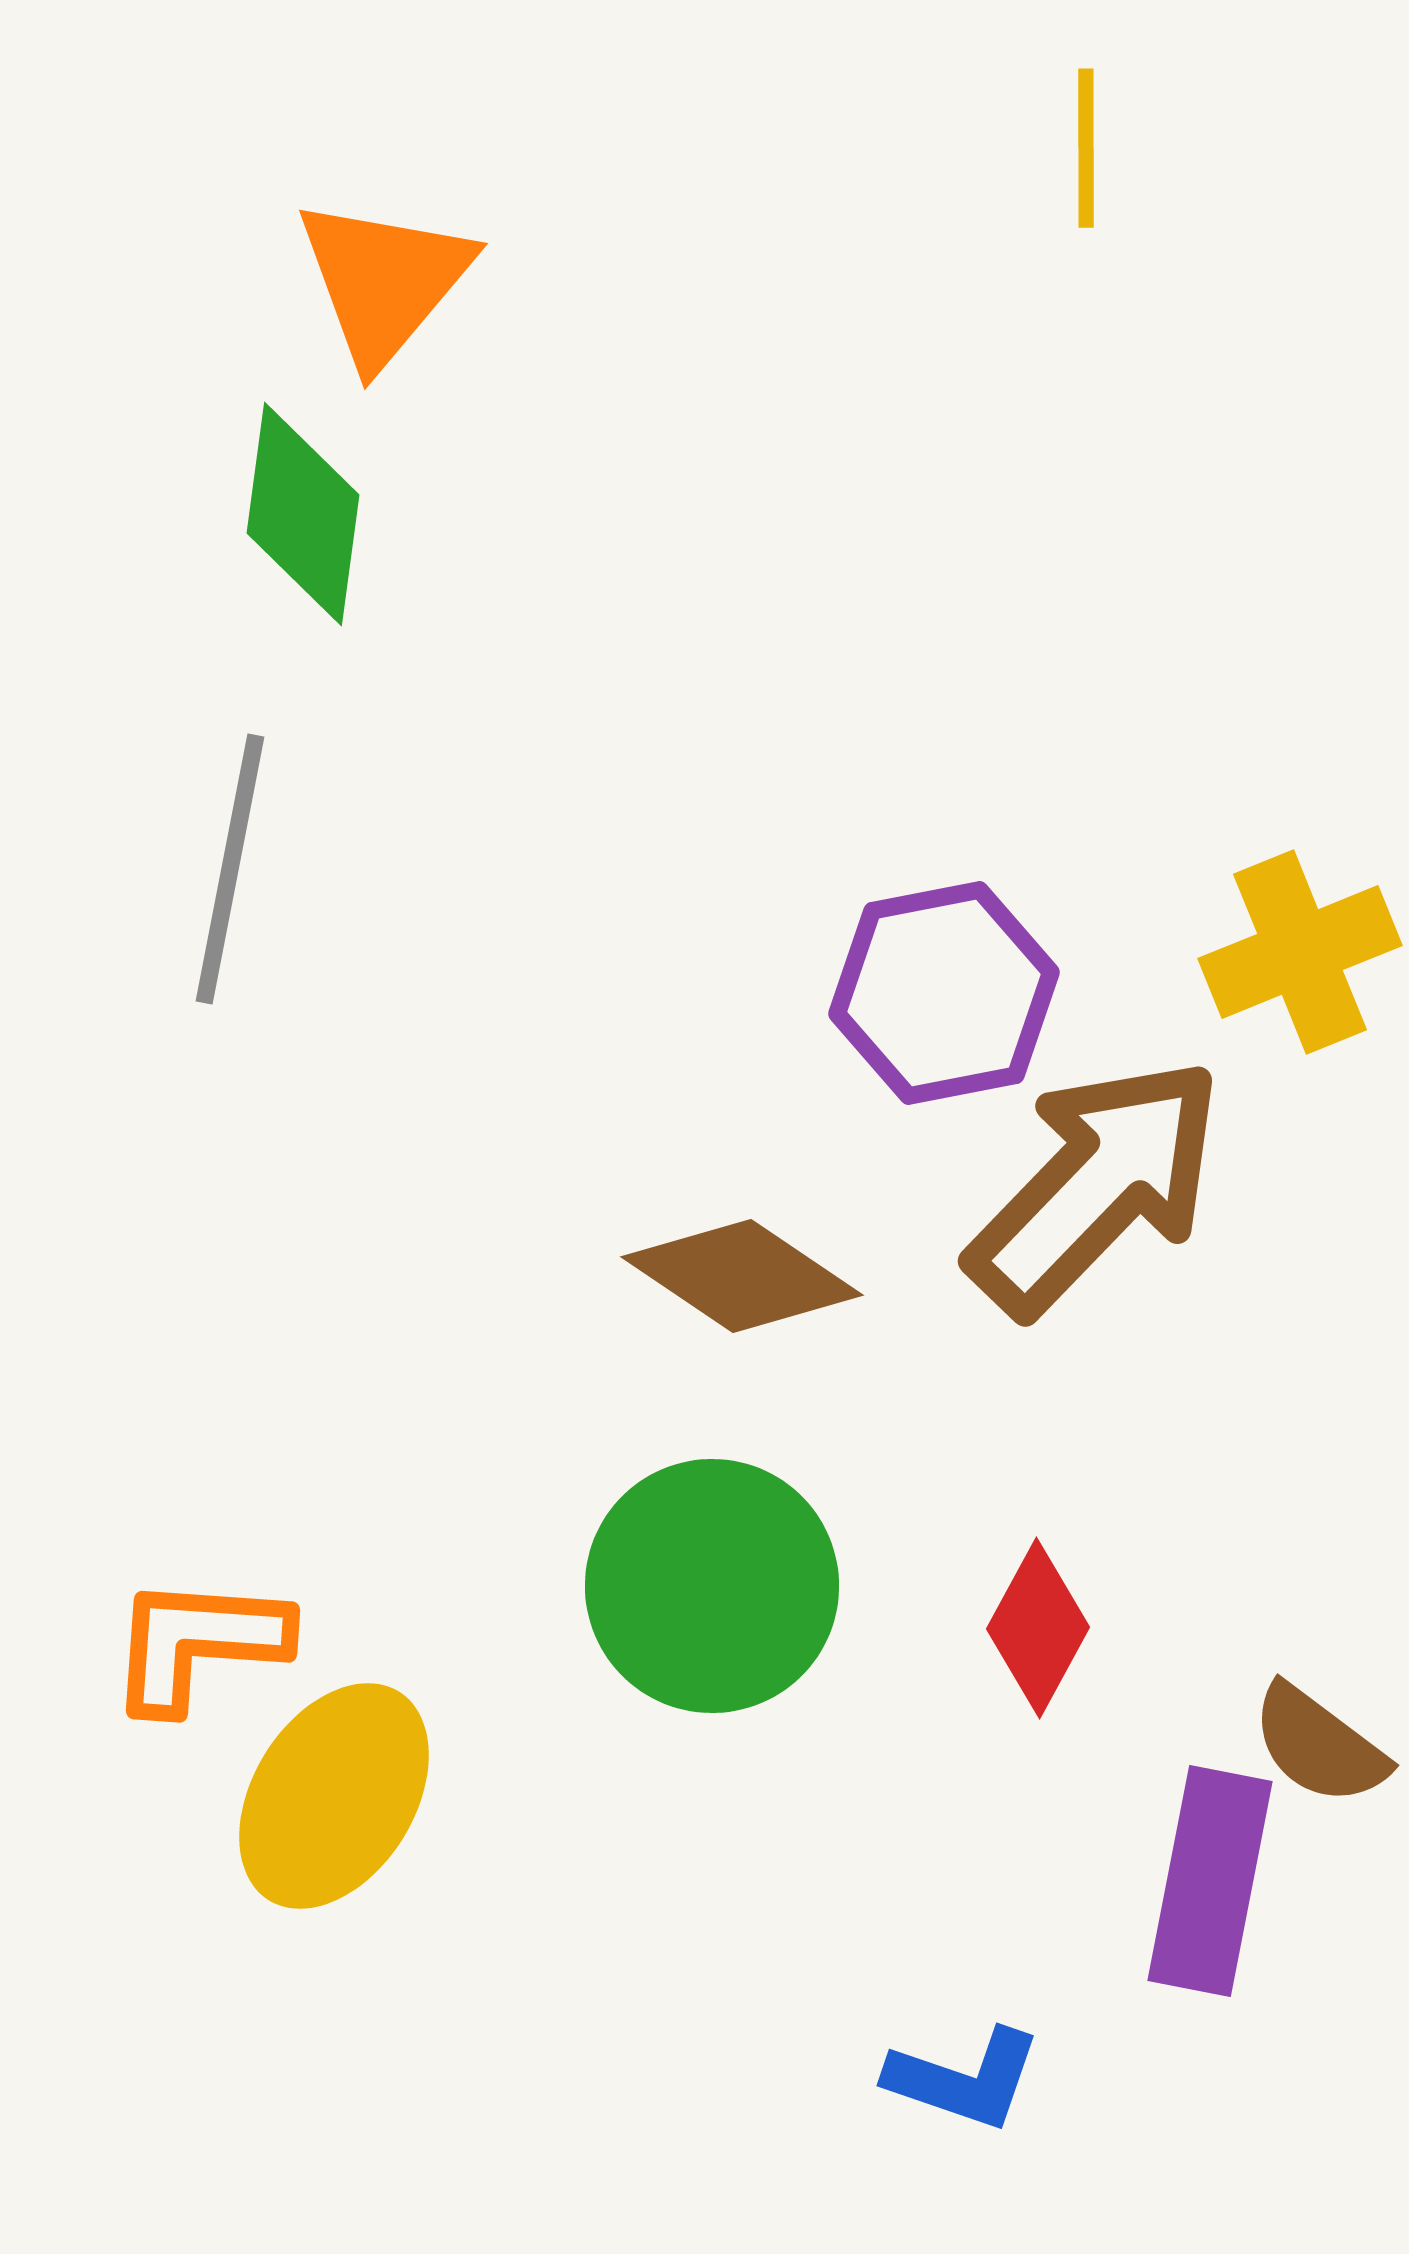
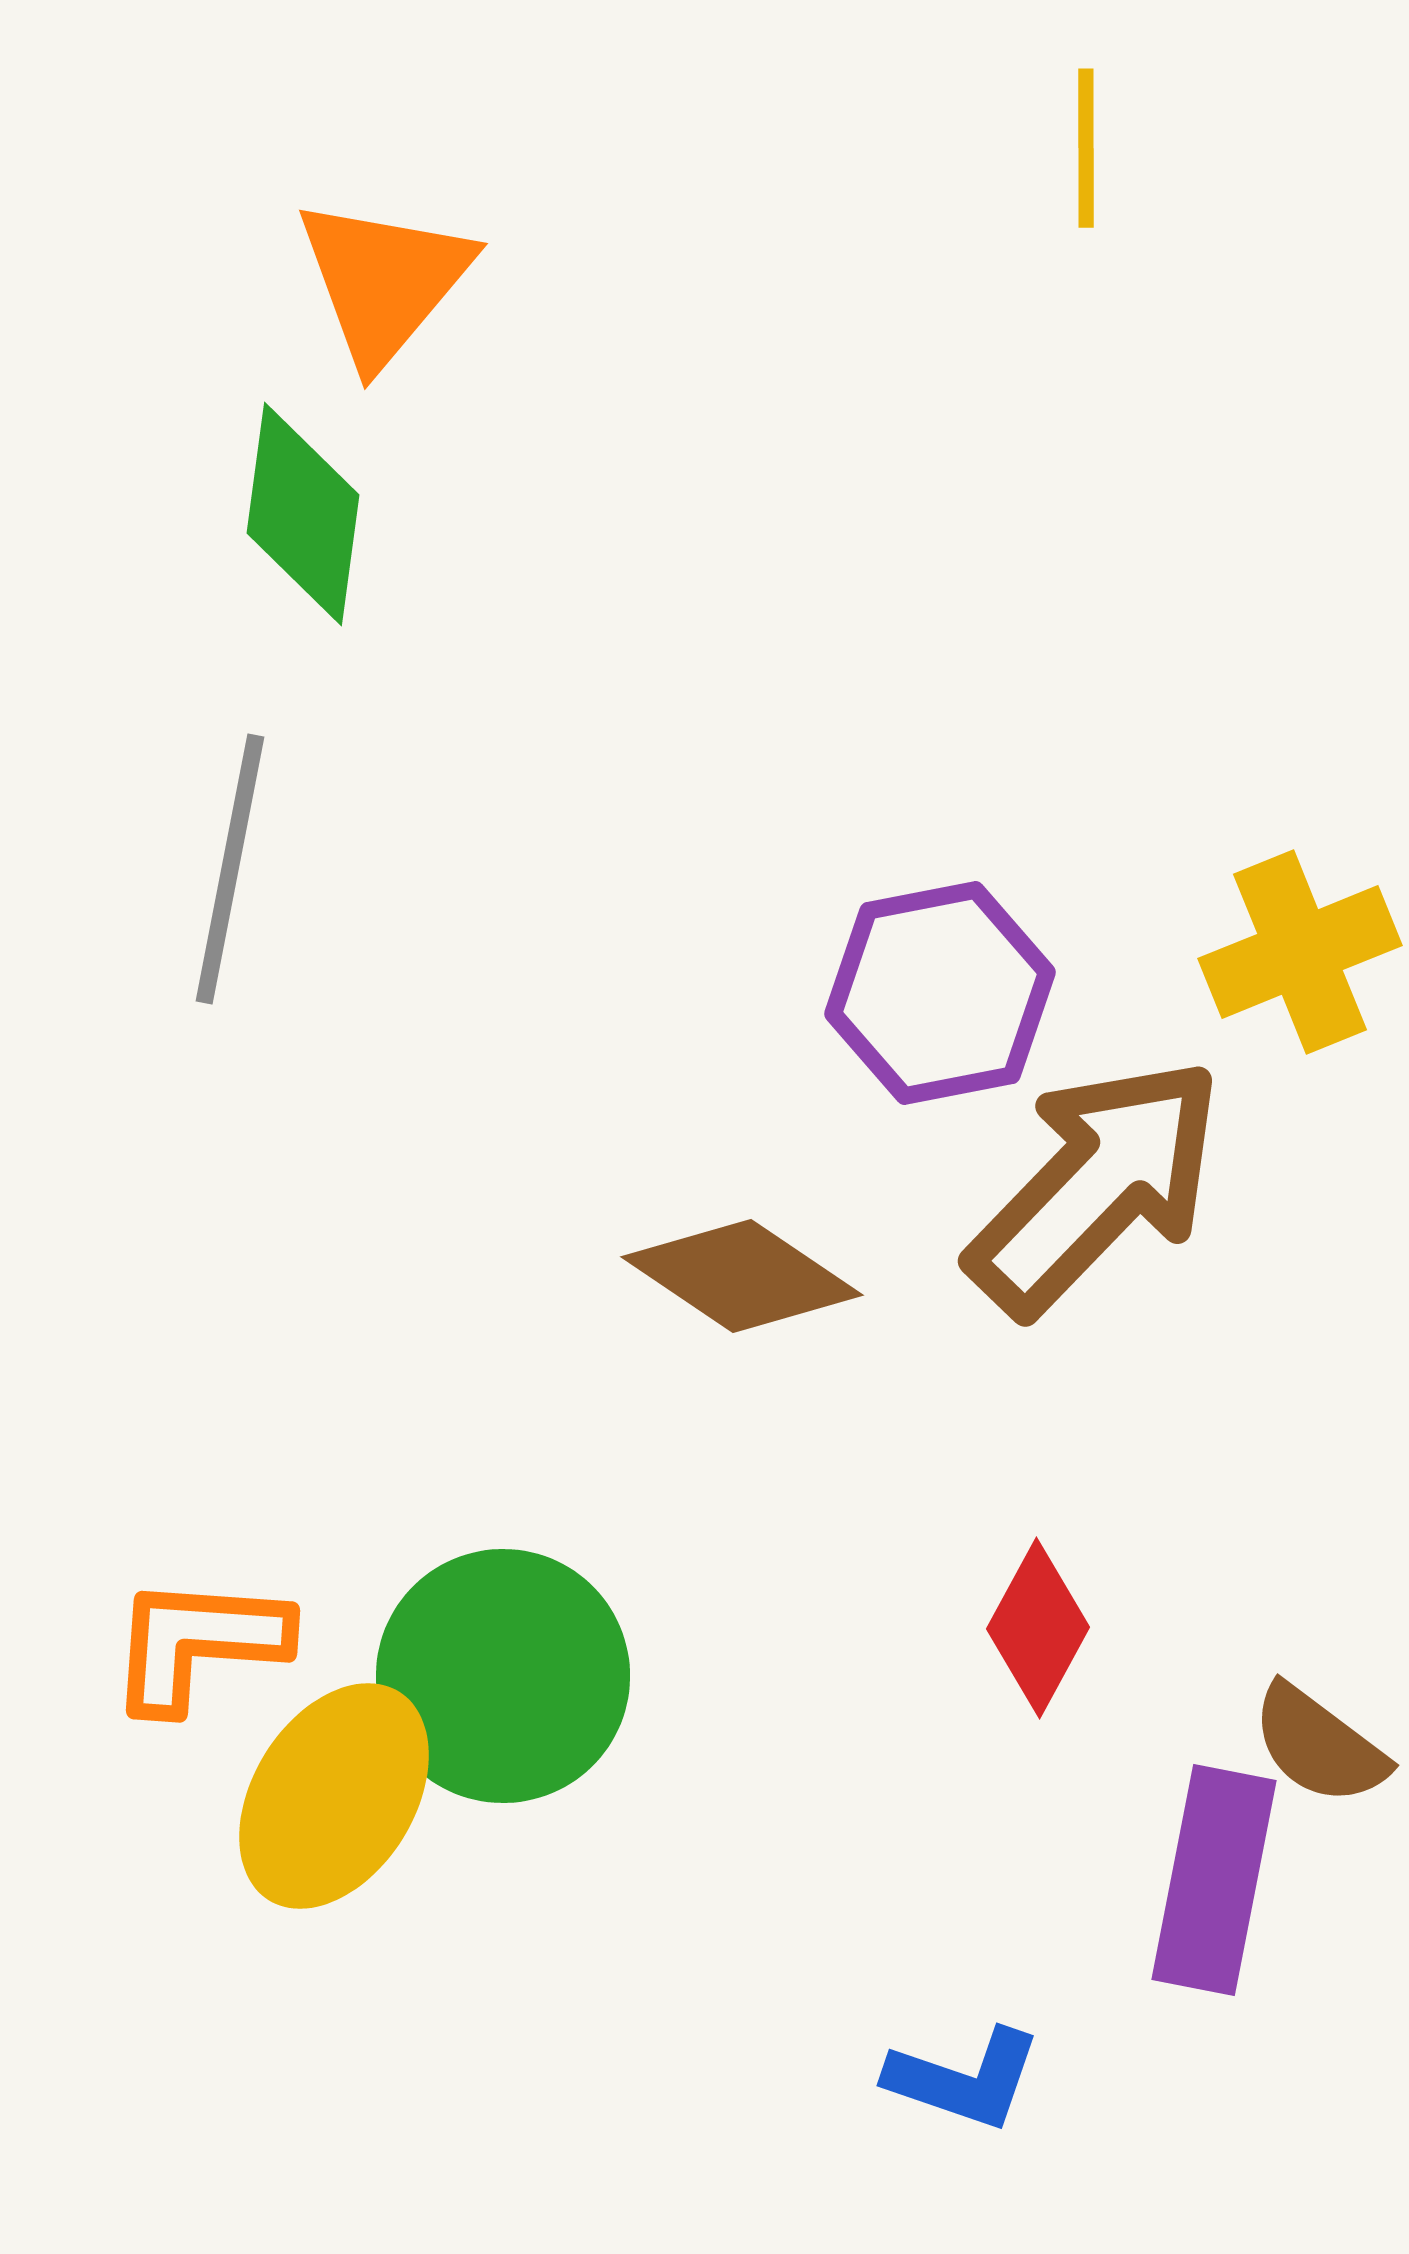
purple hexagon: moved 4 px left
green circle: moved 209 px left, 90 px down
purple rectangle: moved 4 px right, 1 px up
